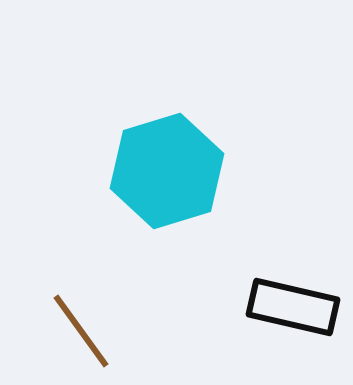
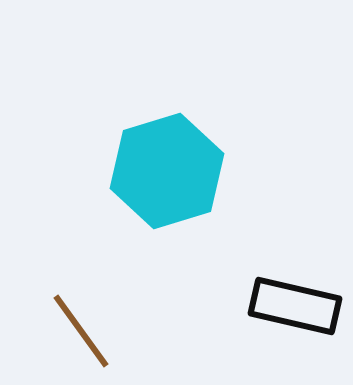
black rectangle: moved 2 px right, 1 px up
